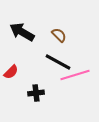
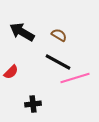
brown semicircle: rotated 14 degrees counterclockwise
pink line: moved 3 px down
black cross: moved 3 px left, 11 px down
